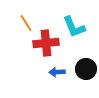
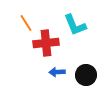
cyan L-shape: moved 1 px right, 2 px up
black circle: moved 6 px down
